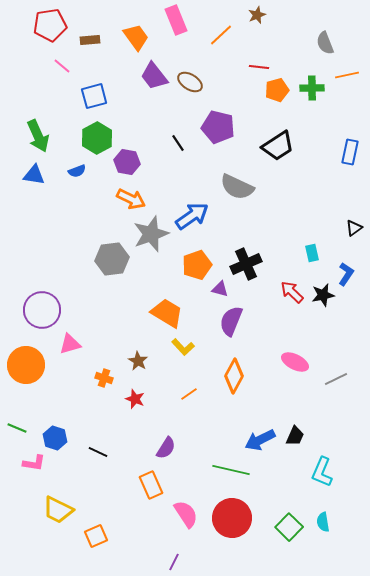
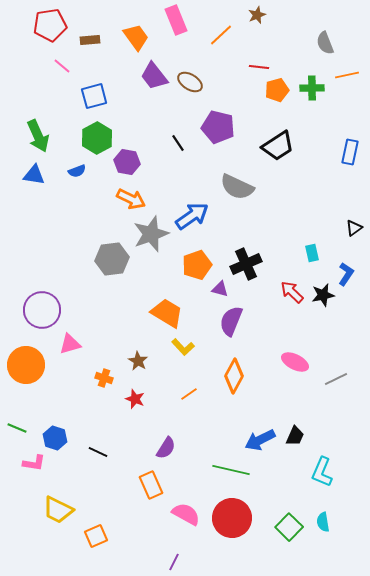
pink semicircle at (186, 514): rotated 28 degrees counterclockwise
